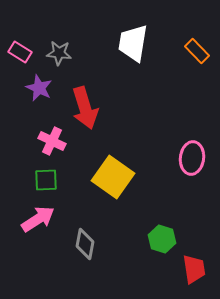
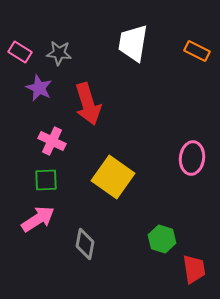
orange rectangle: rotated 20 degrees counterclockwise
red arrow: moved 3 px right, 4 px up
